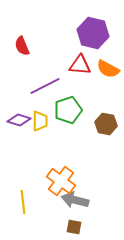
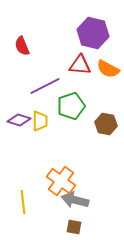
green pentagon: moved 3 px right, 4 px up
